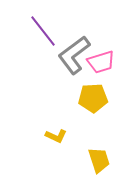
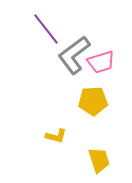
purple line: moved 3 px right, 2 px up
yellow pentagon: moved 3 px down
yellow L-shape: rotated 10 degrees counterclockwise
